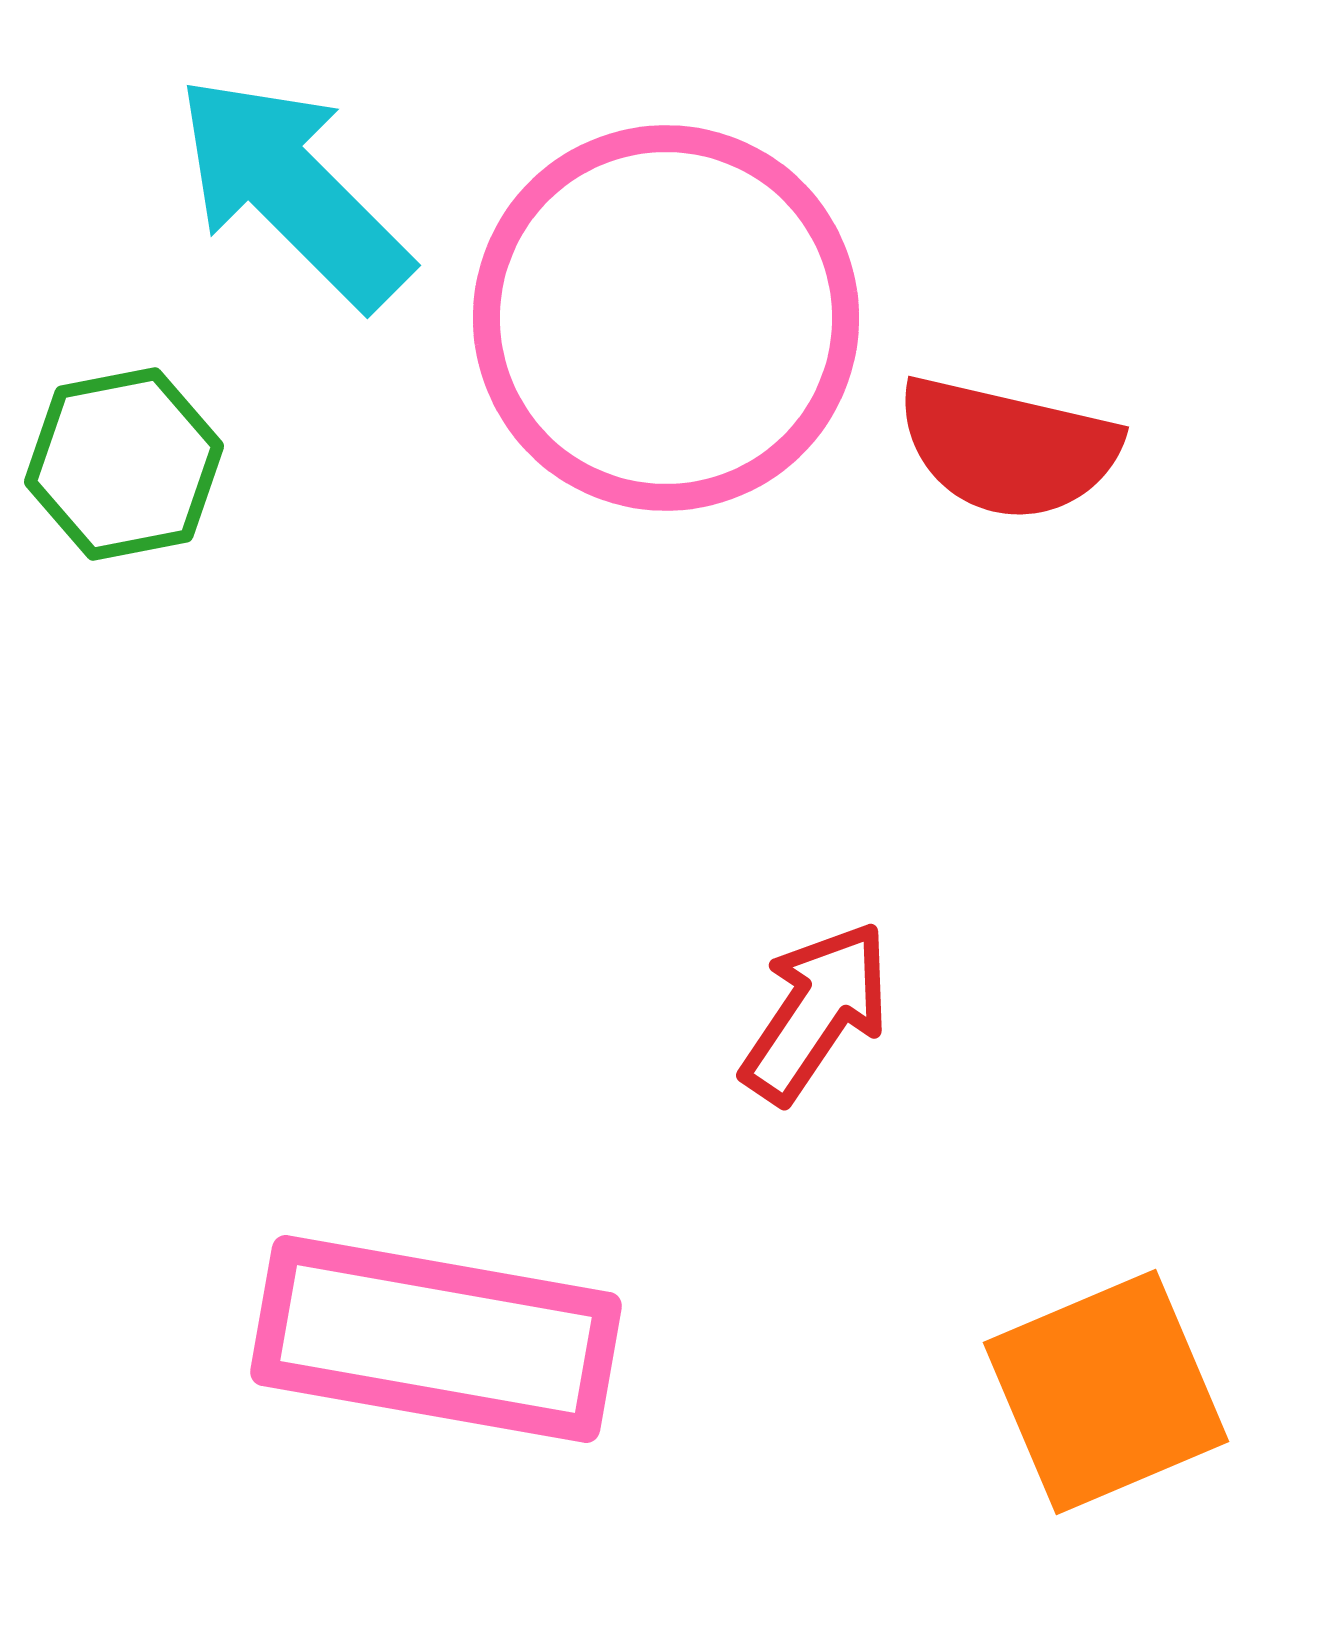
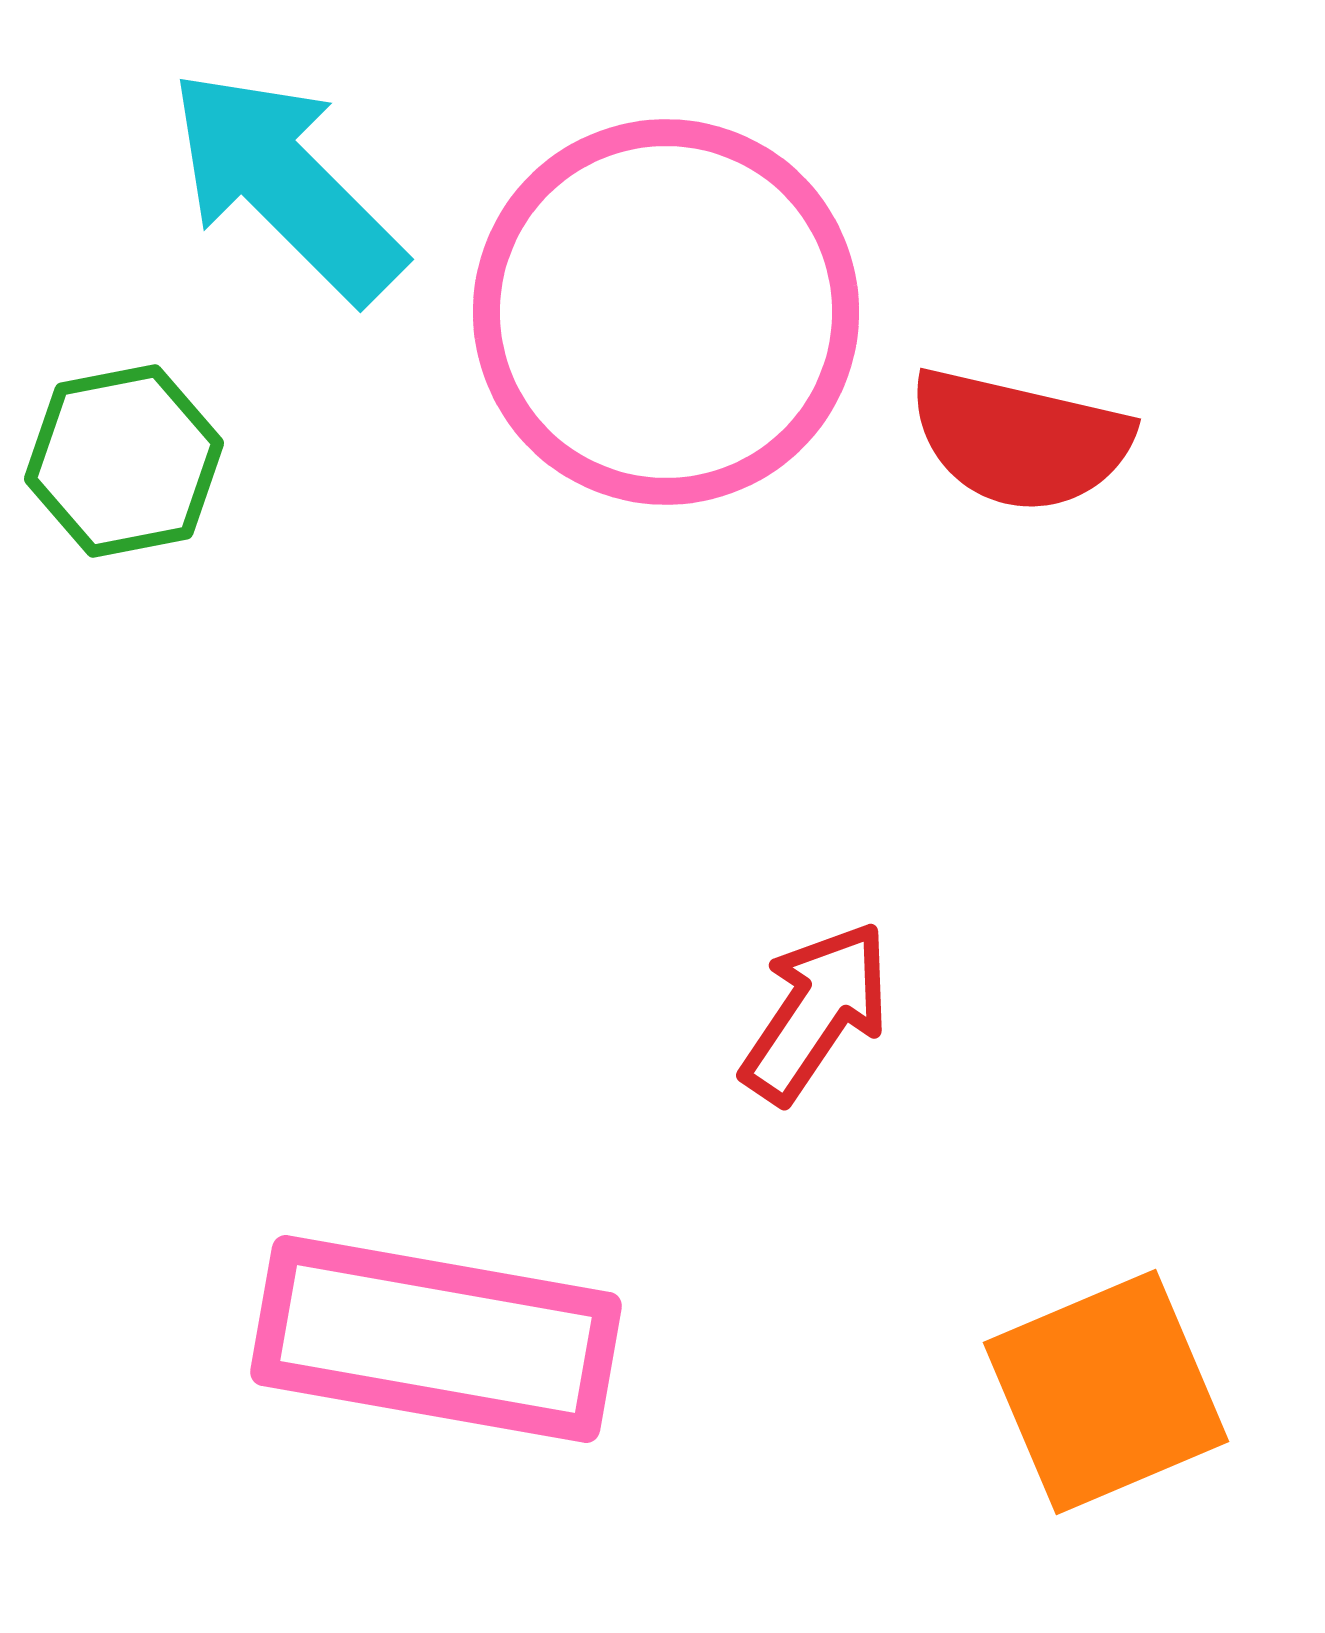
cyan arrow: moved 7 px left, 6 px up
pink circle: moved 6 px up
red semicircle: moved 12 px right, 8 px up
green hexagon: moved 3 px up
